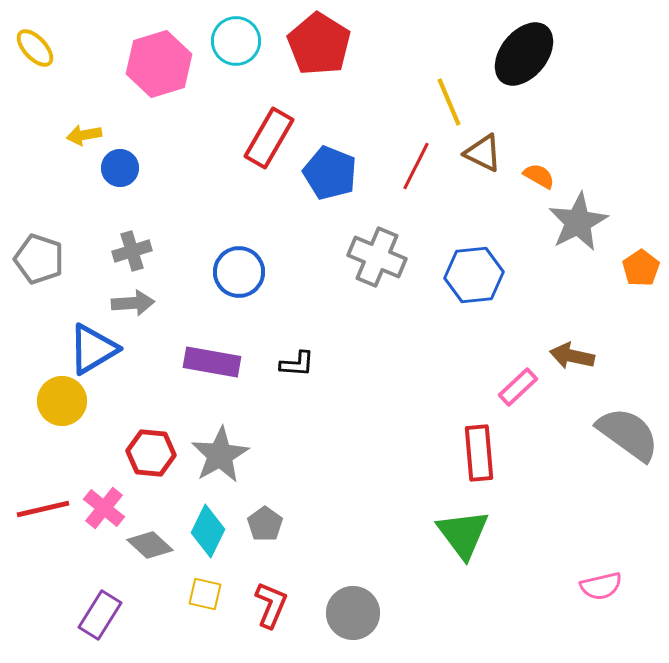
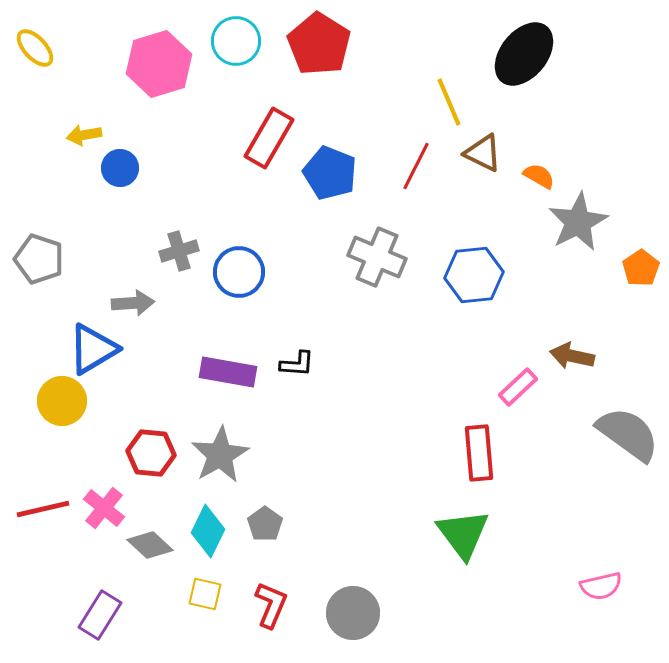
gray cross at (132, 251): moved 47 px right
purple rectangle at (212, 362): moved 16 px right, 10 px down
